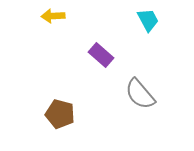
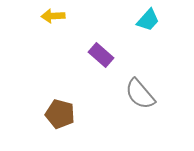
cyan trapezoid: rotated 70 degrees clockwise
